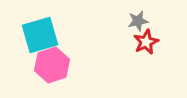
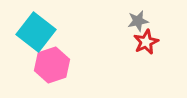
cyan square: moved 4 px left, 3 px up; rotated 36 degrees counterclockwise
